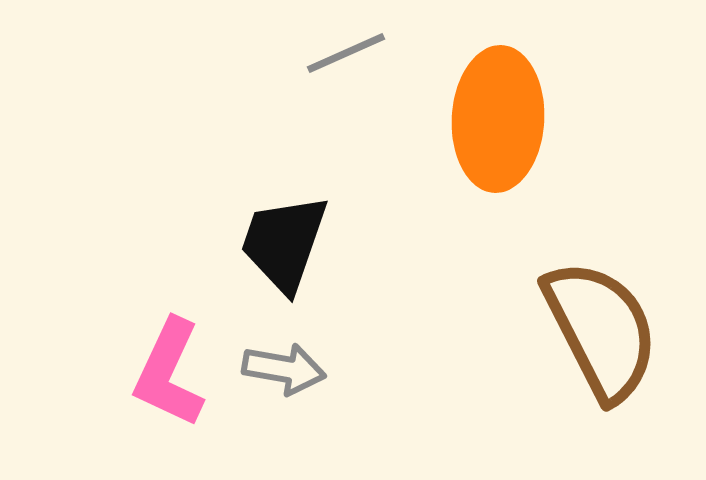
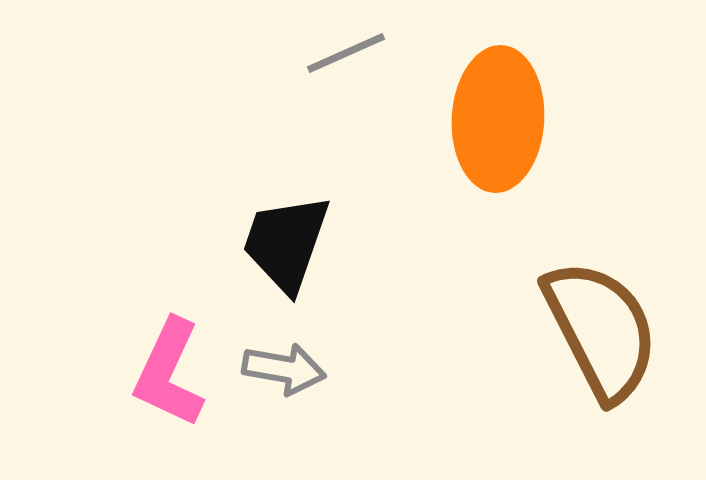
black trapezoid: moved 2 px right
